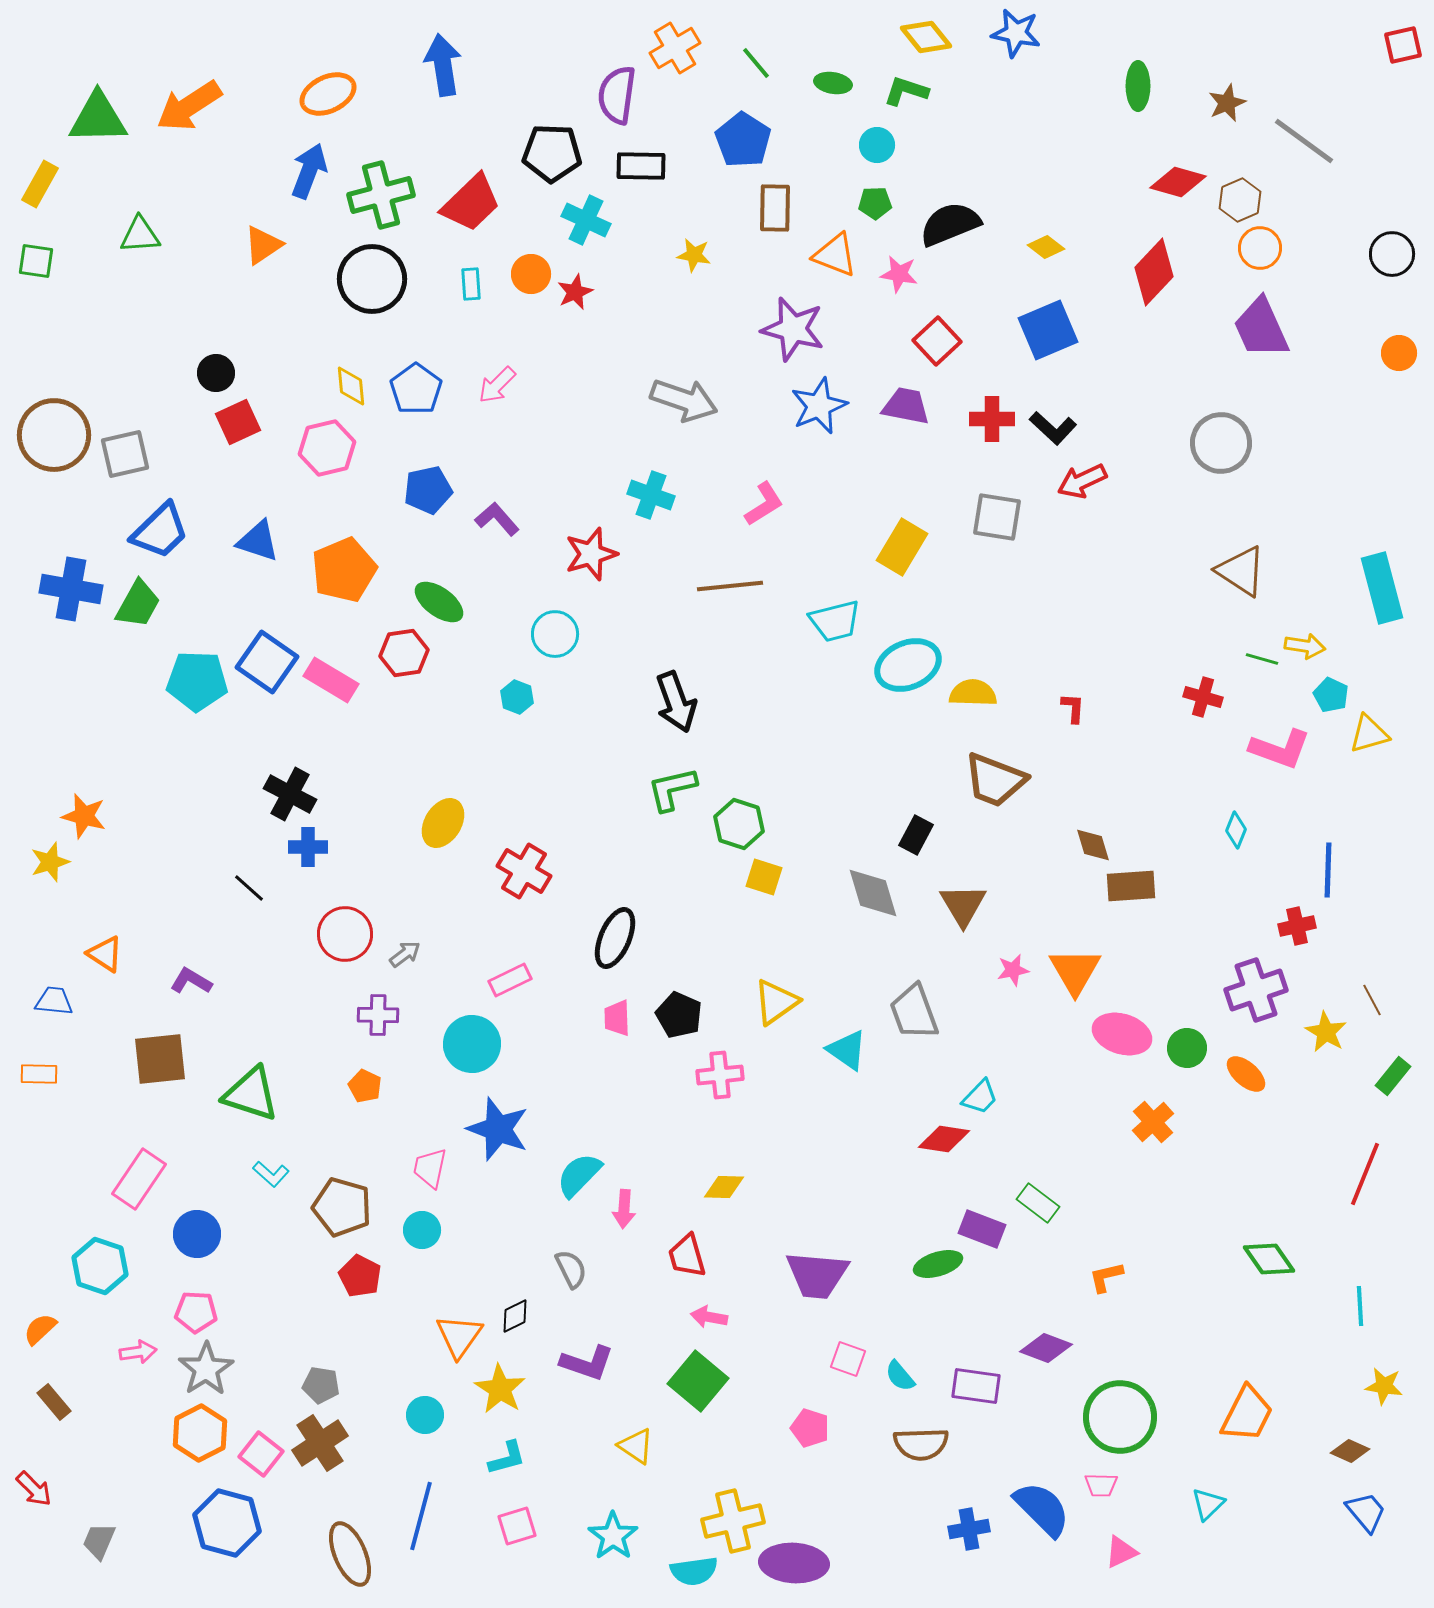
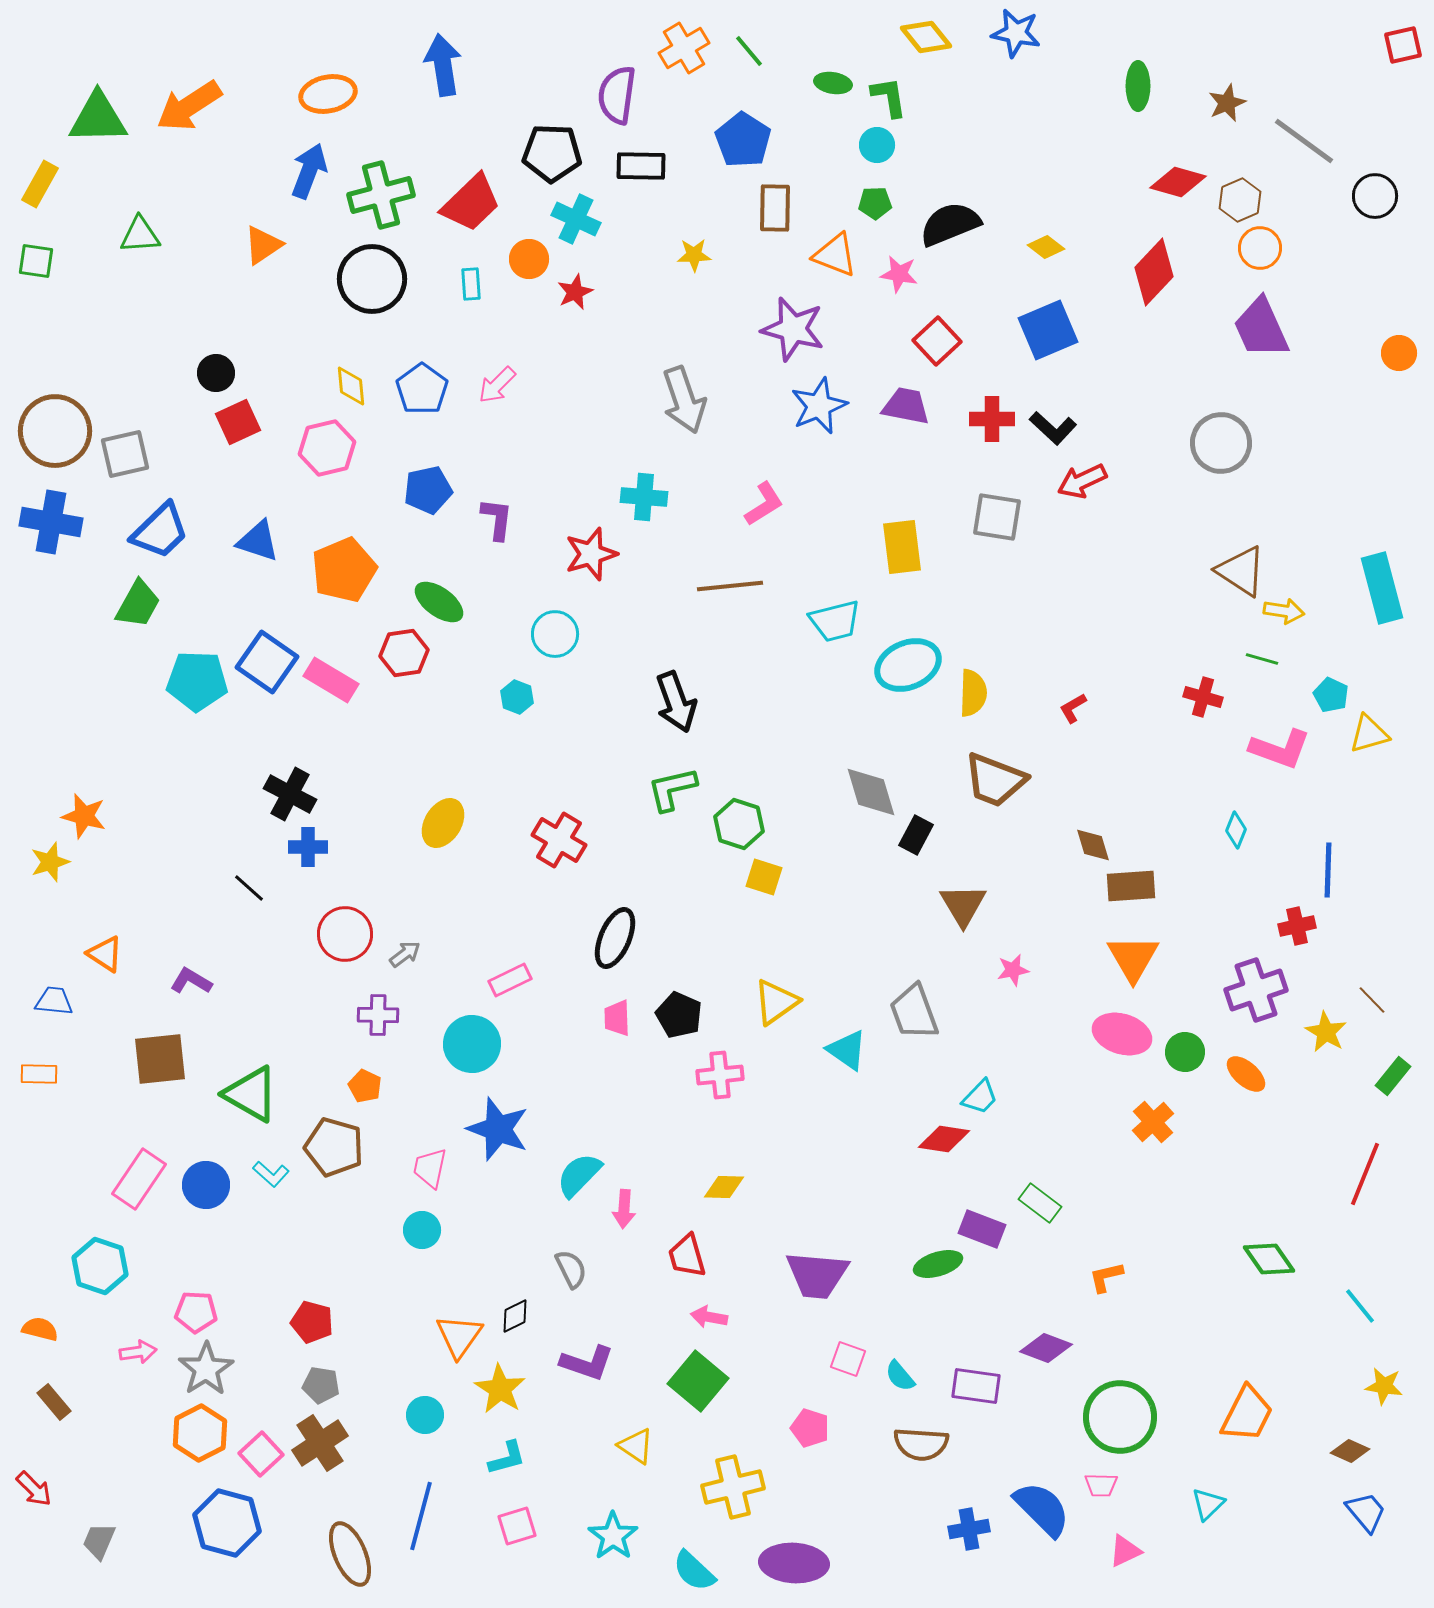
orange cross at (675, 48): moved 9 px right
green line at (756, 63): moved 7 px left, 12 px up
green L-shape at (906, 91): moved 17 px left, 6 px down; rotated 63 degrees clockwise
orange ellipse at (328, 94): rotated 14 degrees clockwise
cyan cross at (586, 220): moved 10 px left, 1 px up
black circle at (1392, 254): moved 17 px left, 58 px up
yellow star at (694, 255): rotated 12 degrees counterclockwise
orange circle at (531, 274): moved 2 px left, 15 px up
blue pentagon at (416, 389): moved 6 px right
gray arrow at (684, 400): rotated 52 degrees clockwise
brown circle at (54, 435): moved 1 px right, 4 px up
cyan cross at (651, 495): moved 7 px left, 2 px down; rotated 15 degrees counterclockwise
purple L-shape at (497, 519): rotated 48 degrees clockwise
yellow rectangle at (902, 547): rotated 38 degrees counterclockwise
blue cross at (71, 589): moved 20 px left, 67 px up
yellow arrow at (1305, 646): moved 21 px left, 35 px up
yellow semicircle at (973, 693): rotated 90 degrees clockwise
red L-shape at (1073, 708): rotated 124 degrees counterclockwise
red cross at (524, 871): moved 35 px right, 31 px up
gray diamond at (873, 893): moved 2 px left, 101 px up
orange triangle at (1075, 971): moved 58 px right, 13 px up
brown line at (1372, 1000): rotated 16 degrees counterclockwise
green circle at (1187, 1048): moved 2 px left, 4 px down
green triangle at (251, 1094): rotated 12 degrees clockwise
green rectangle at (1038, 1203): moved 2 px right
brown pentagon at (342, 1207): moved 8 px left, 60 px up
blue circle at (197, 1234): moved 9 px right, 49 px up
red pentagon at (360, 1276): moved 48 px left, 46 px down; rotated 12 degrees counterclockwise
cyan line at (1360, 1306): rotated 36 degrees counterclockwise
orange semicircle at (40, 1329): rotated 57 degrees clockwise
brown semicircle at (921, 1444): rotated 6 degrees clockwise
pink square at (261, 1454): rotated 9 degrees clockwise
yellow cross at (733, 1521): moved 34 px up
pink triangle at (1121, 1552): moved 4 px right, 1 px up
cyan semicircle at (694, 1571): rotated 51 degrees clockwise
